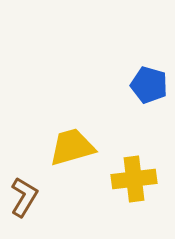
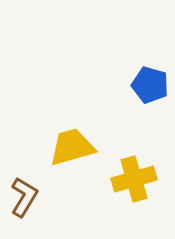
blue pentagon: moved 1 px right
yellow cross: rotated 9 degrees counterclockwise
